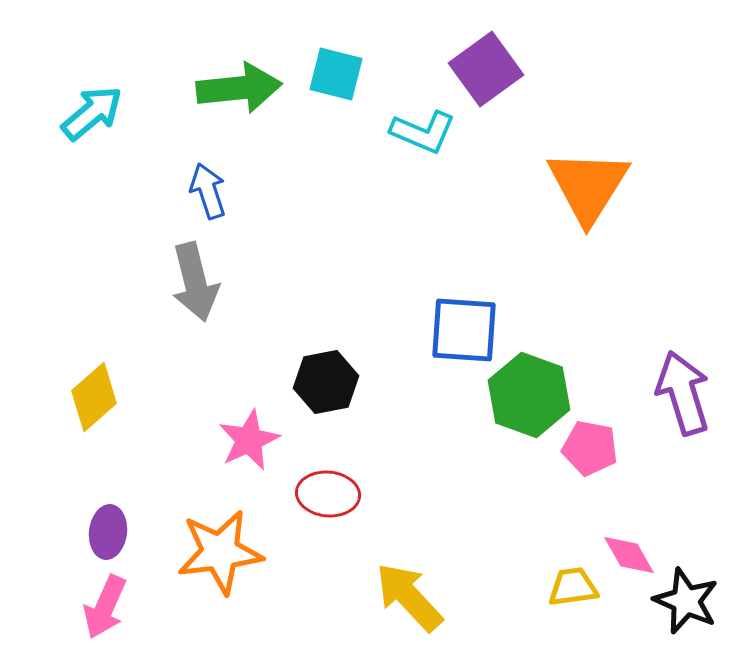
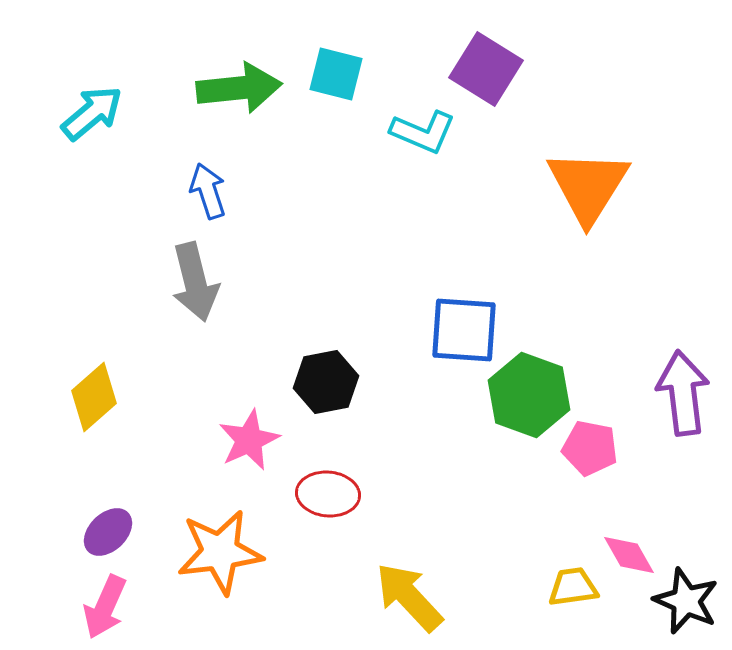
purple square: rotated 22 degrees counterclockwise
purple arrow: rotated 10 degrees clockwise
purple ellipse: rotated 39 degrees clockwise
